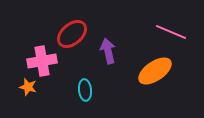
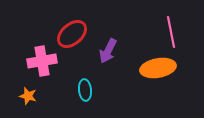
pink line: rotated 56 degrees clockwise
purple arrow: rotated 140 degrees counterclockwise
orange ellipse: moved 3 px right, 3 px up; rotated 24 degrees clockwise
orange star: moved 9 px down
